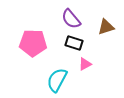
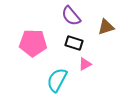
purple semicircle: moved 3 px up
